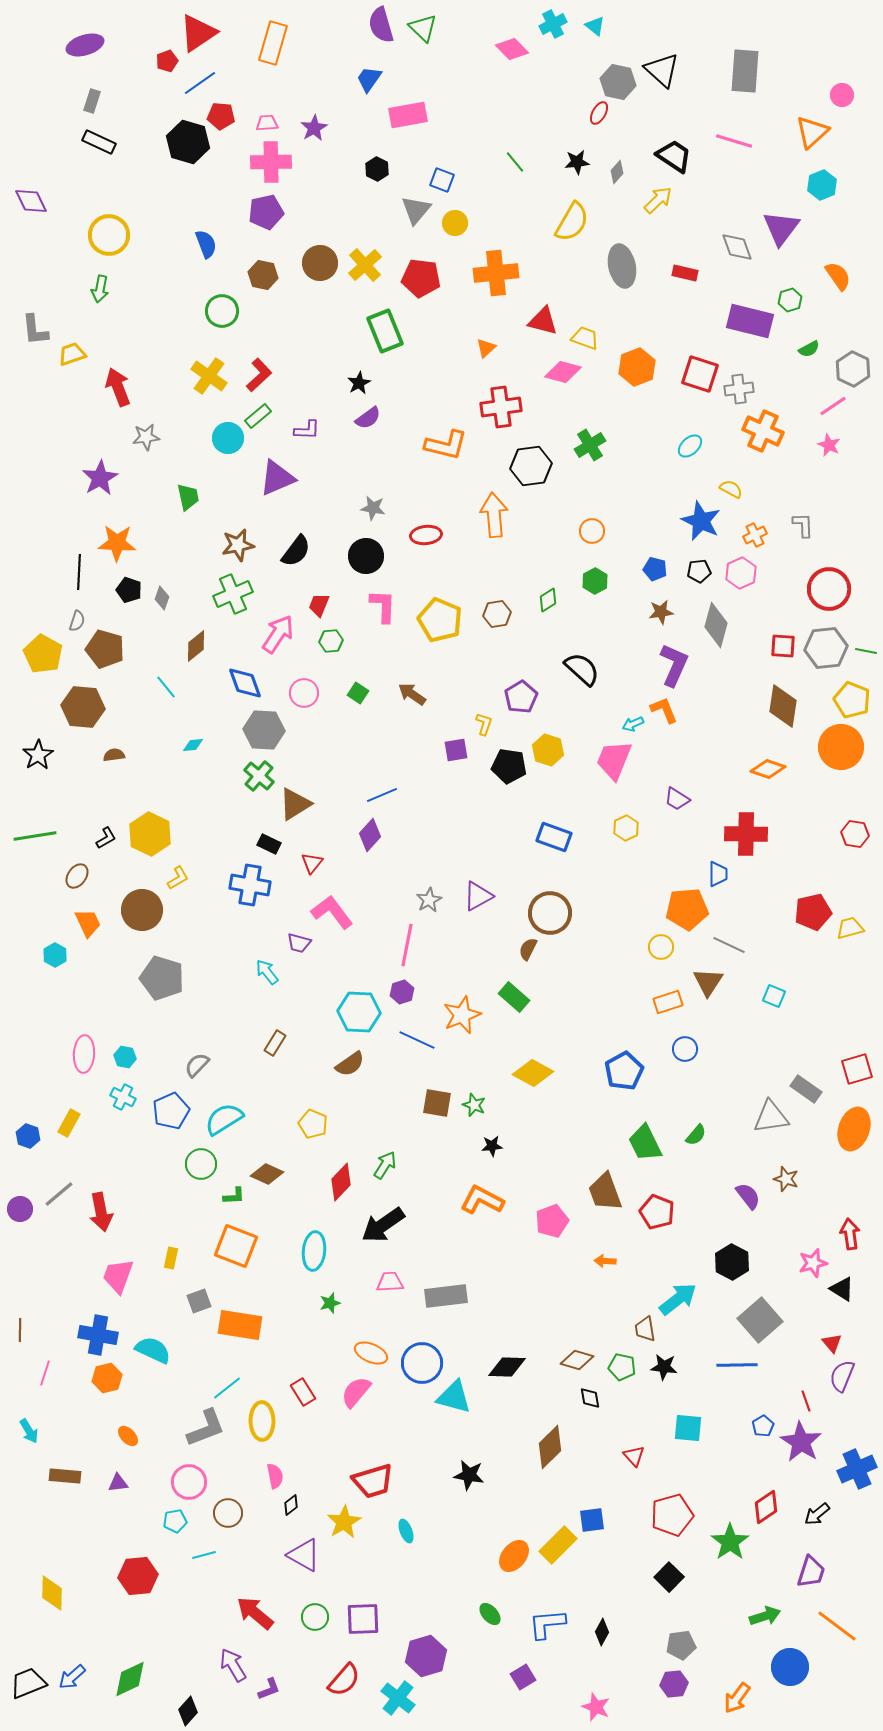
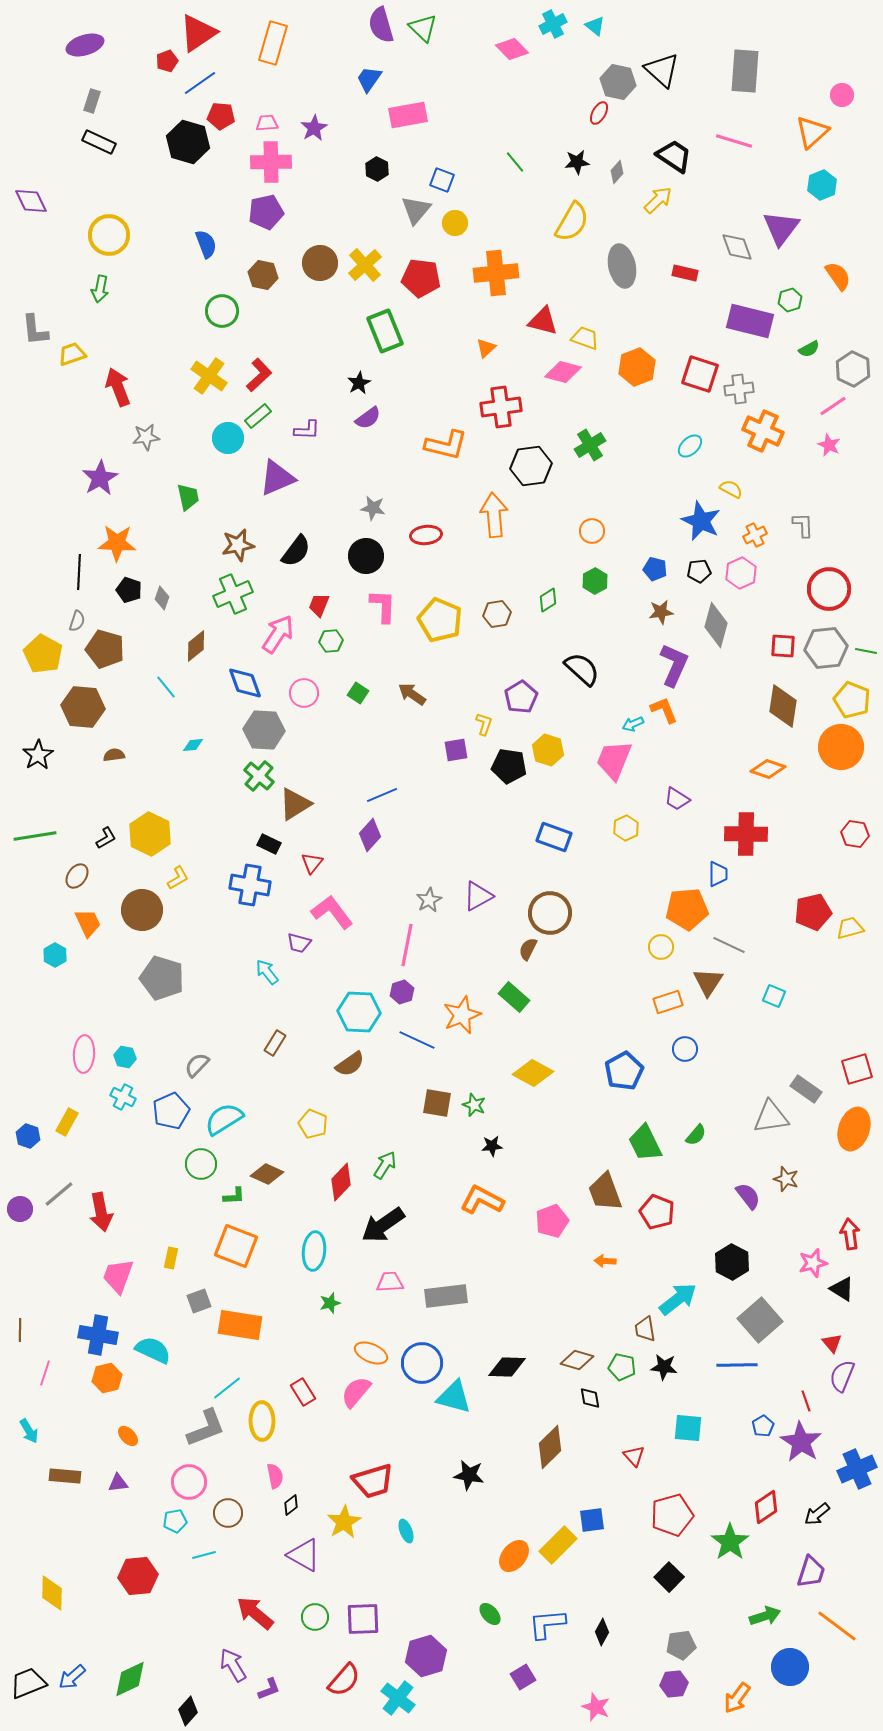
yellow rectangle at (69, 1123): moved 2 px left, 1 px up
